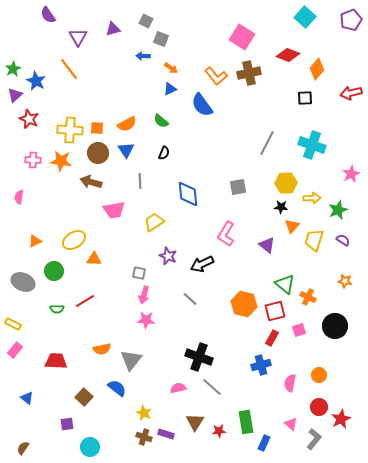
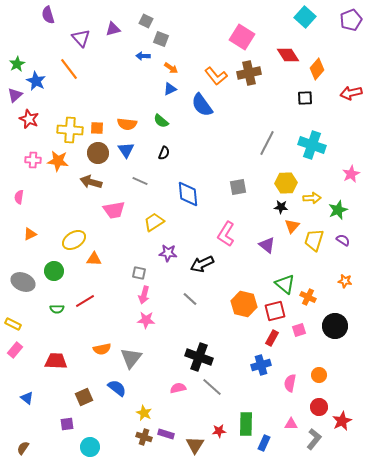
purple semicircle at (48, 15): rotated 18 degrees clockwise
purple triangle at (78, 37): moved 3 px right, 1 px down; rotated 12 degrees counterclockwise
red diamond at (288, 55): rotated 35 degrees clockwise
green star at (13, 69): moved 4 px right, 5 px up
orange semicircle at (127, 124): rotated 36 degrees clockwise
orange star at (61, 161): moved 3 px left
gray line at (140, 181): rotated 63 degrees counterclockwise
orange triangle at (35, 241): moved 5 px left, 7 px up
purple star at (168, 256): moved 3 px up; rotated 18 degrees counterclockwise
gray triangle at (131, 360): moved 2 px up
brown square at (84, 397): rotated 24 degrees clockwise
red star at (341, 419): moved 1 px right, 2 px down
brown triangle at (195, 422): moved 23 px down
green rectangle at (246, 422): moved 2 px down; rotated 10 degrees clockwise
pink triangle at (291, 424): rotated 40 degrees counterclockwise
